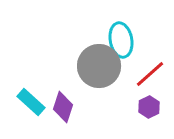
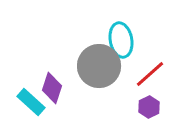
purple diamond: moved 11 px left, 19 px up
